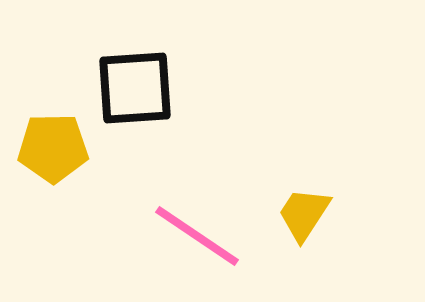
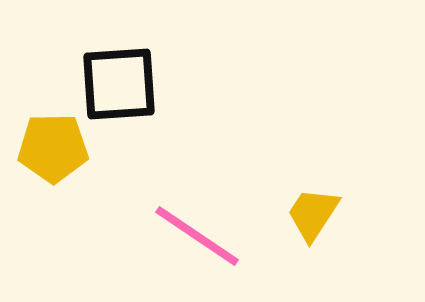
black square: moved 16 px left, 4 px up
yellow trapezoid: moved 9 px right
